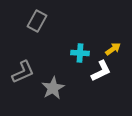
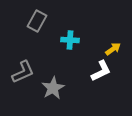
cyan cross: moved 10 px left, 13 px up
